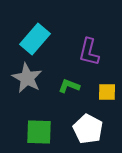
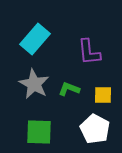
purple L-shape: rotated 20 degrees counterclockwise
gray star: moved 7 px right, 6 px down
green L-shape: moved 3 px down
yellow square: moved 4 px left, 3 px down
white pentagon: moved 7 px right
